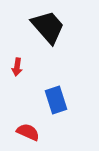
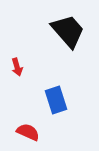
black trapezoid: moved 20 px right, 4 px down
red arrow: rotated 24 degrees counterclockwise
